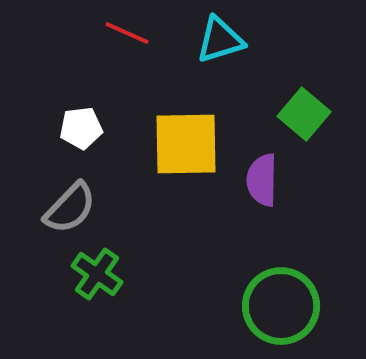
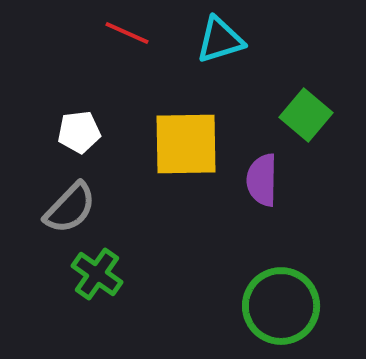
green square: moved 2 px right, 1 px down
white pentagon: moved 2 px left, 4 px down
